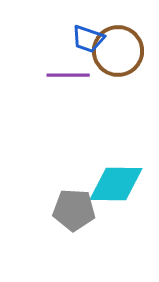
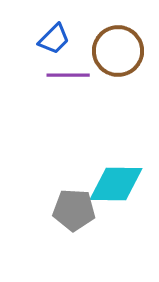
blue trapezoid: moved 34 px left; rotated 64 degrees counterclockwise
